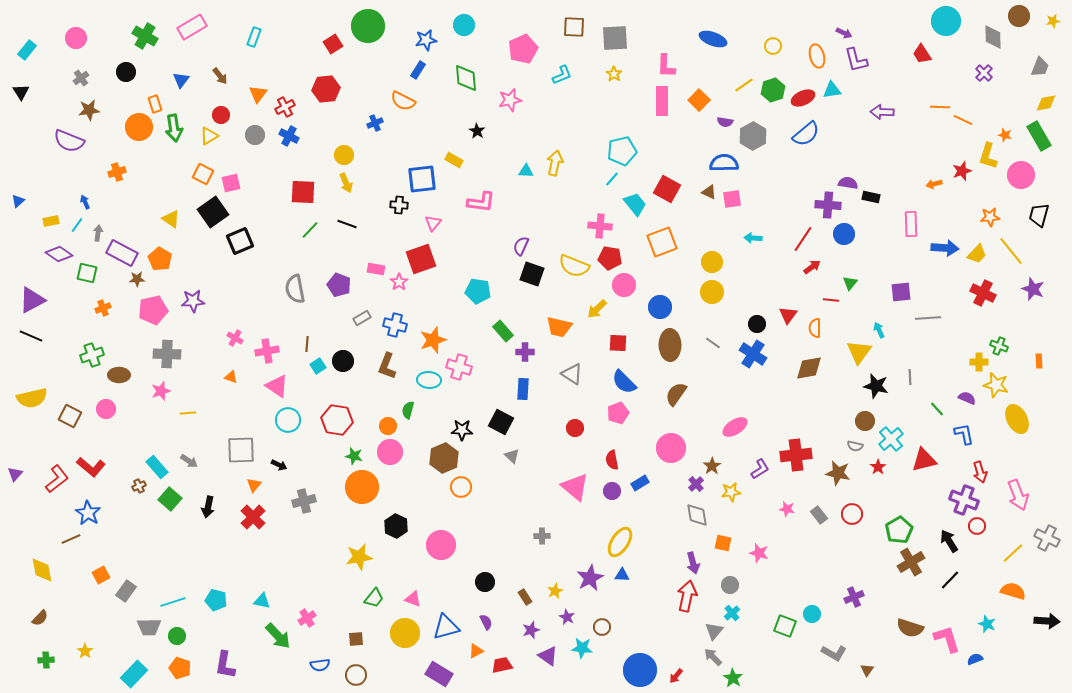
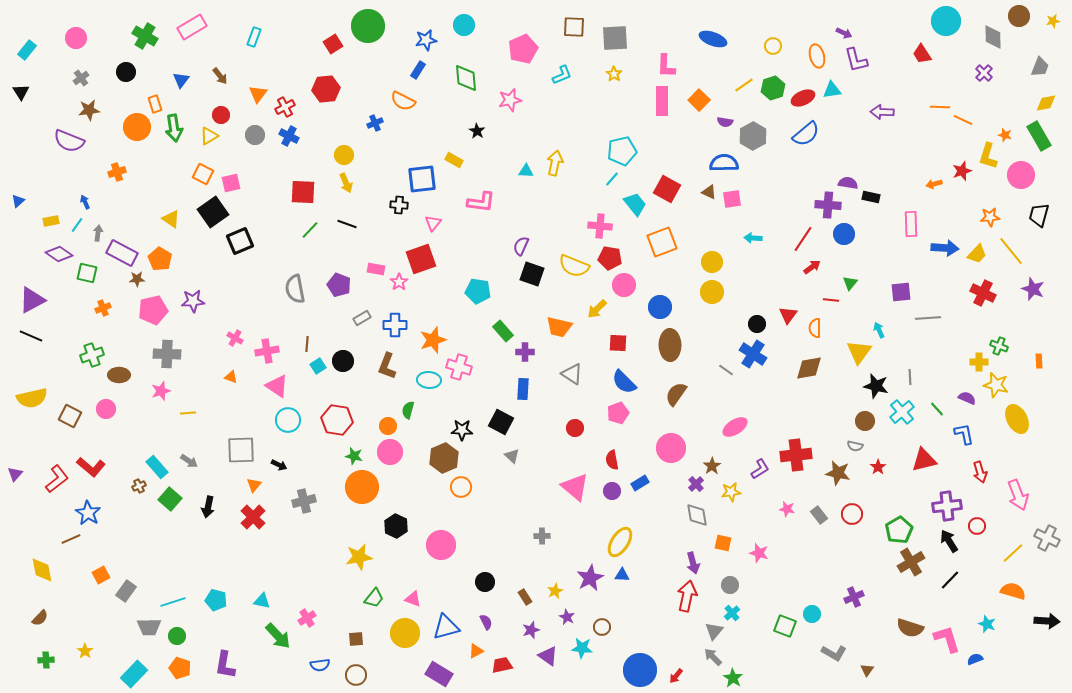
green hexagon at (773, 90): moved 2 px up
orange circle at (139, 127): moved 2 px left
blue cross at (395, 325): rotated 15 degrees counterclockwise
gray line at (713, 343): moved 13 px right, 27 px down
cyan cross at (891, 439): moved 11 px right, 27 px up
purple cross at (964, 500): moved 17 px left, 6 px down; rotated 28 degrees counterclockwise
